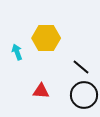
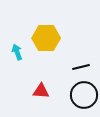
black line: rotated 54 degrees counterclockwise
